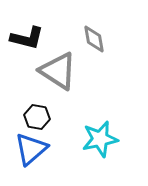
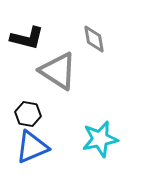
black hexagon: moved 9 px left, 3 px up
blue triangle: moved 1 px right, 2 px up; rotated 18 degrees clockwise
